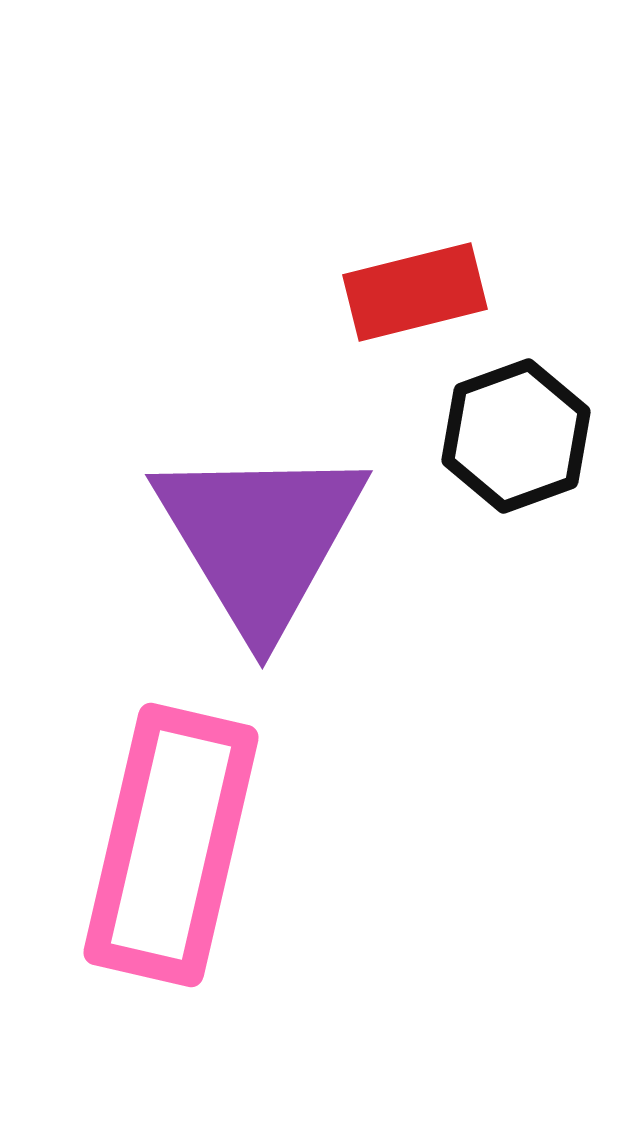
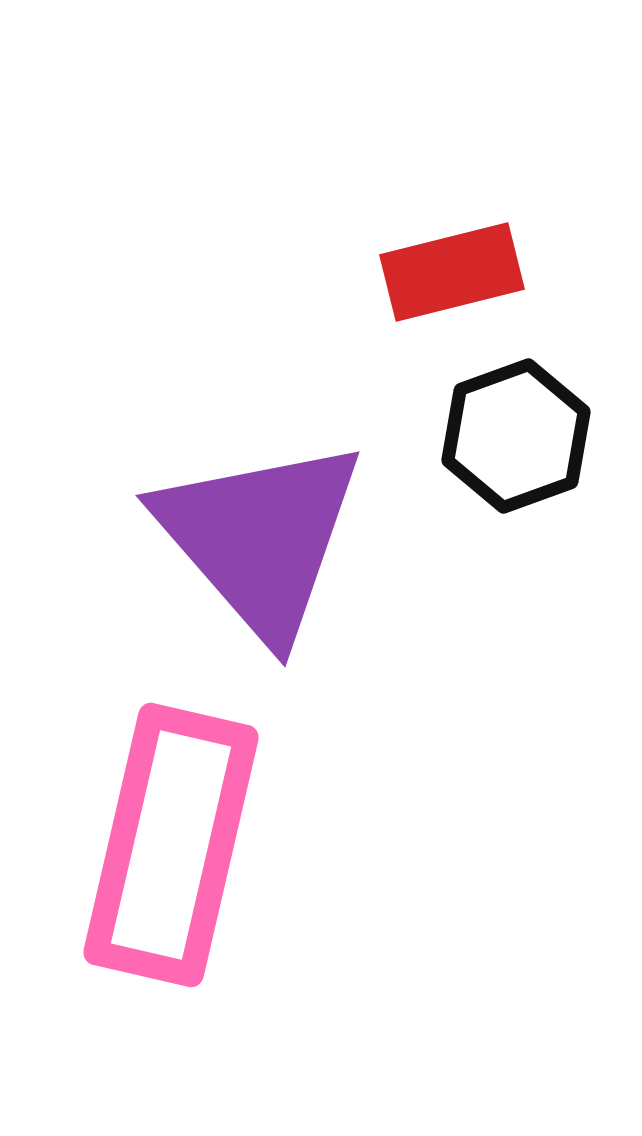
red rectangle: moved 37 px right, 20 px up
purple triangle: rotated 10 degrees counterclockwise
